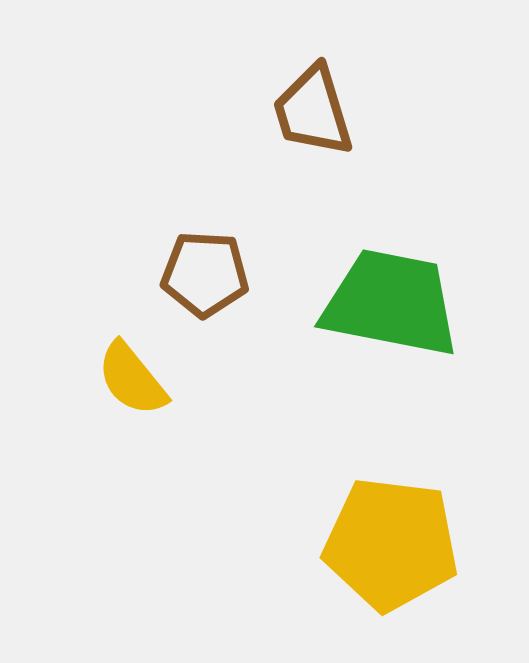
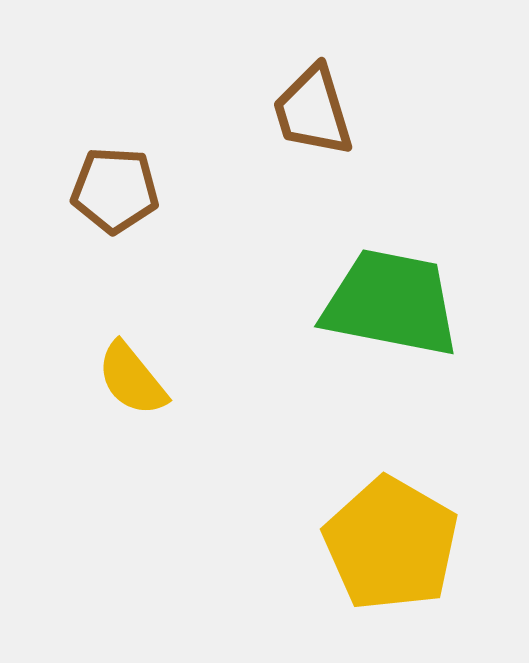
brown pentagon: moved 90 px left, 84 px up
yellow pentagon: rotated 23 degrees clockwise
